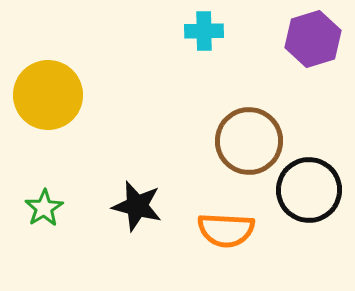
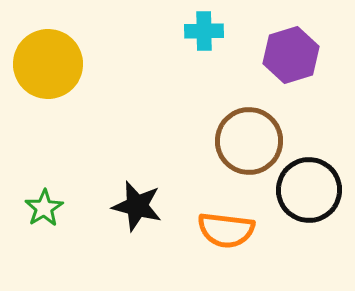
purple hexagon: moved 22 px left, 16 px down
yellow circle: moved 31 px up
orange semicircle: rotated 4 degrees clockwise
